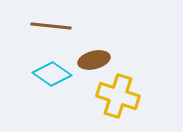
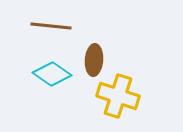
brown ellipse: rotated 72 degrees counterclockwise
